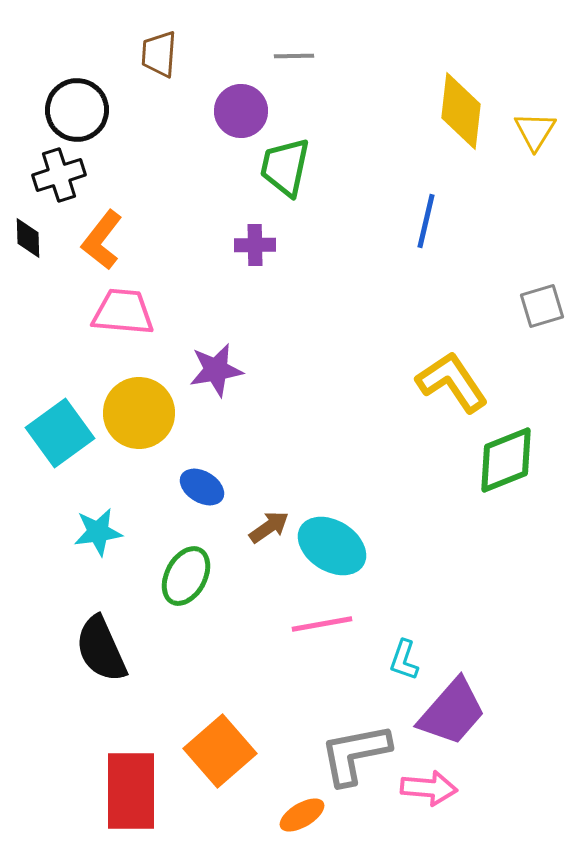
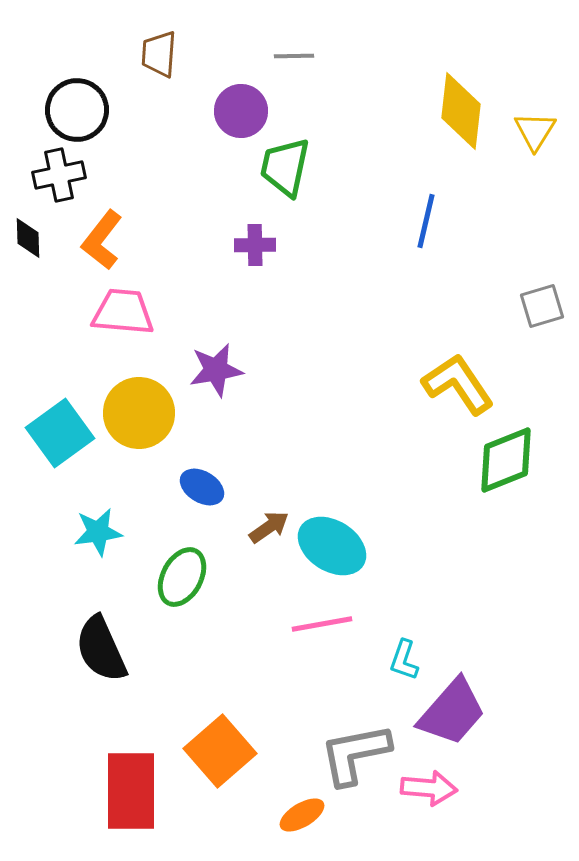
black cross: rotated 6 degrees clockwise
yellow L-shape: moved 6 px right, 2 px down
green ellipse: moved 4 px left, 1 px down
